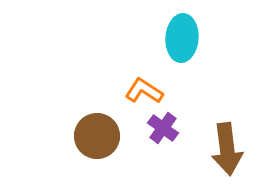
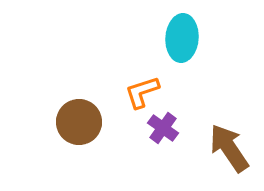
orange L-shape: moved 2 px left, 1 px down; rotated 51 degrees counterclockwise
brown circle: moved 18 px left, 14 px up
brown arrow: moved 2 px right, 1 px up; rotated 153 degrees clockwise
